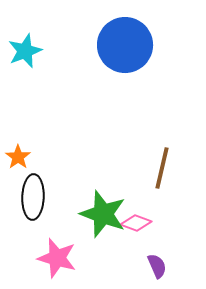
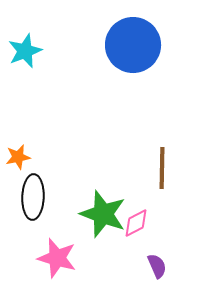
blue circle: moved 8 px right
orange star: rotated 25 degrees clockwise
brown line: rotated 12 degrees counterclockwise
pink diamond: rotated 48 degrees counterclockwise
